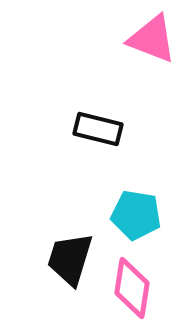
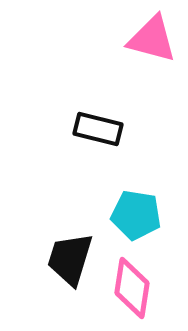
pink triangle: rotated 6 degrees counterclockwise
